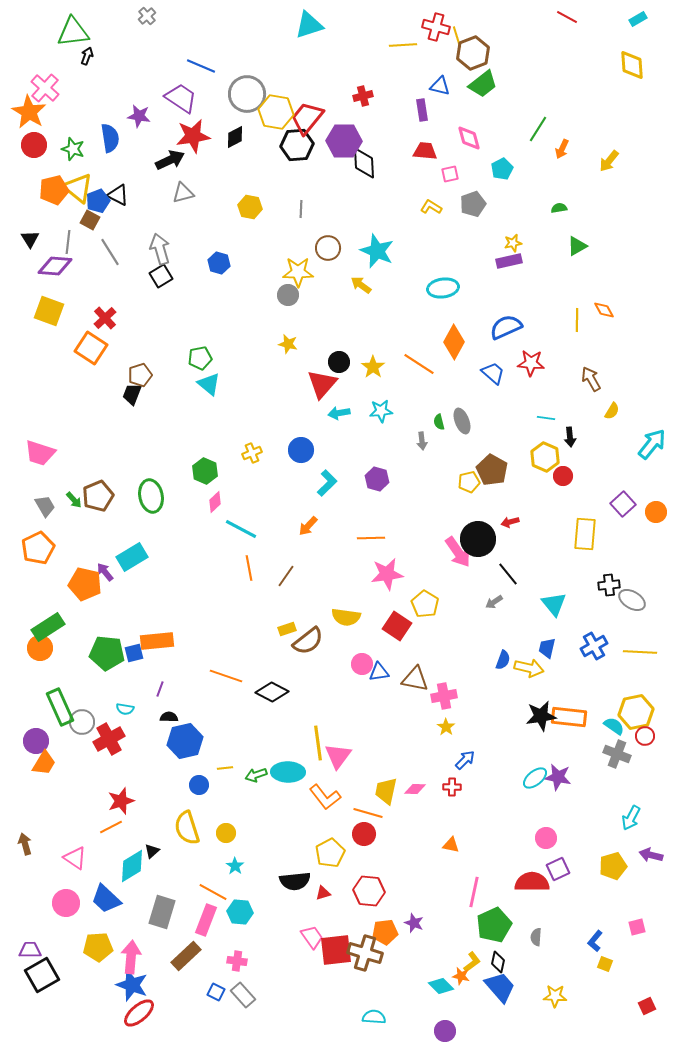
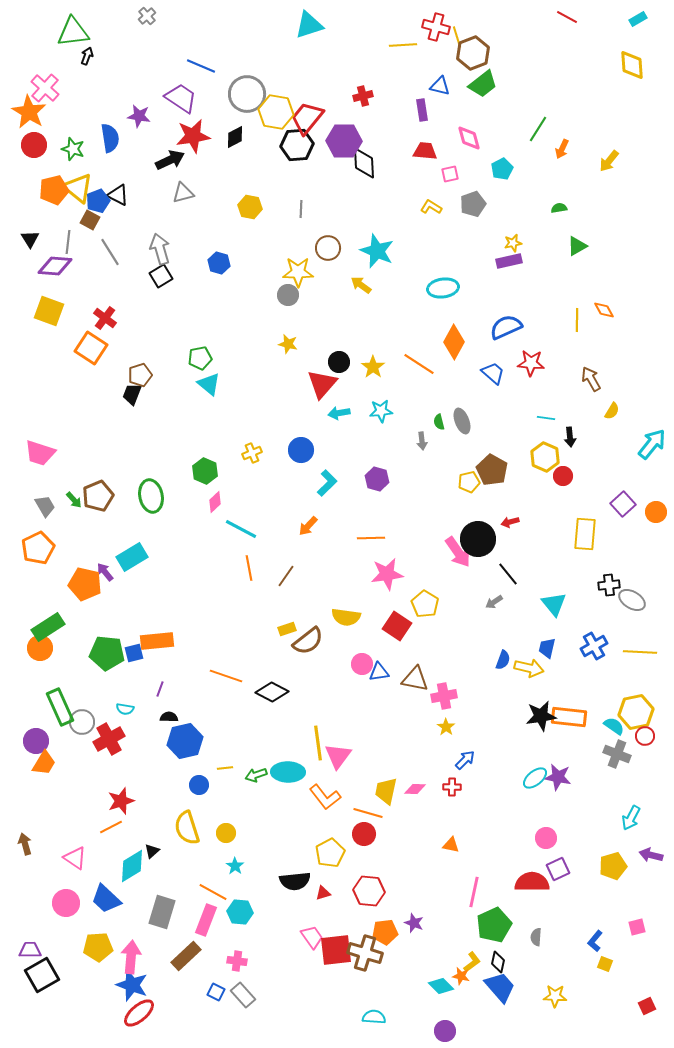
red cross at (105, 318): rotated 10 degrees counterclockwise
